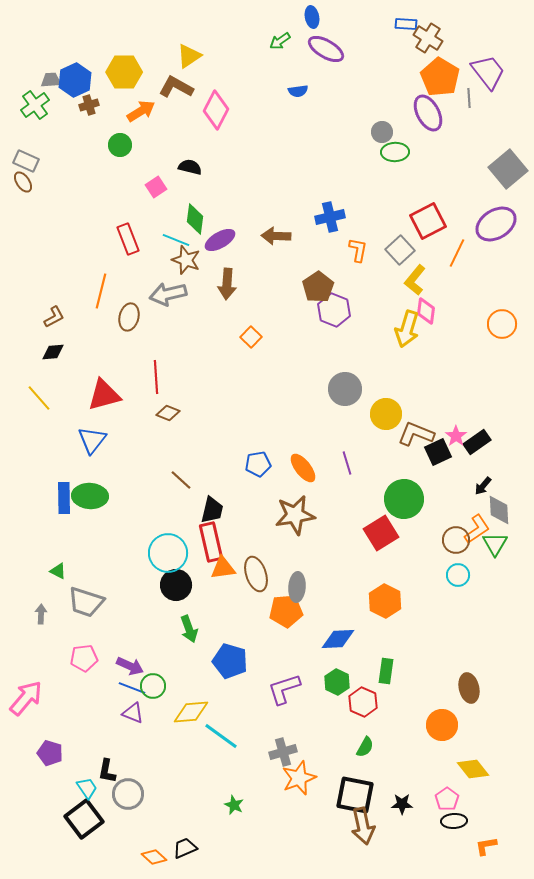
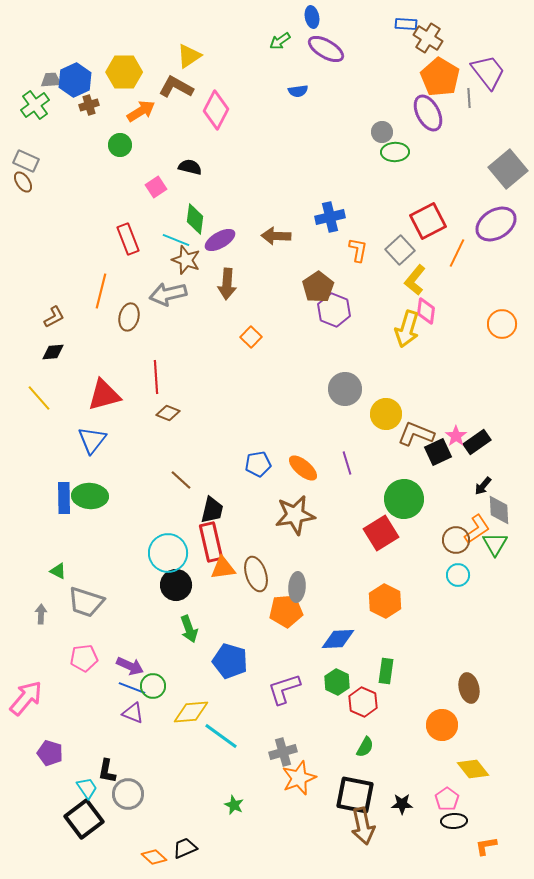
orange ellipse at (303, 468): rotated 12 degrees counterclockwise
